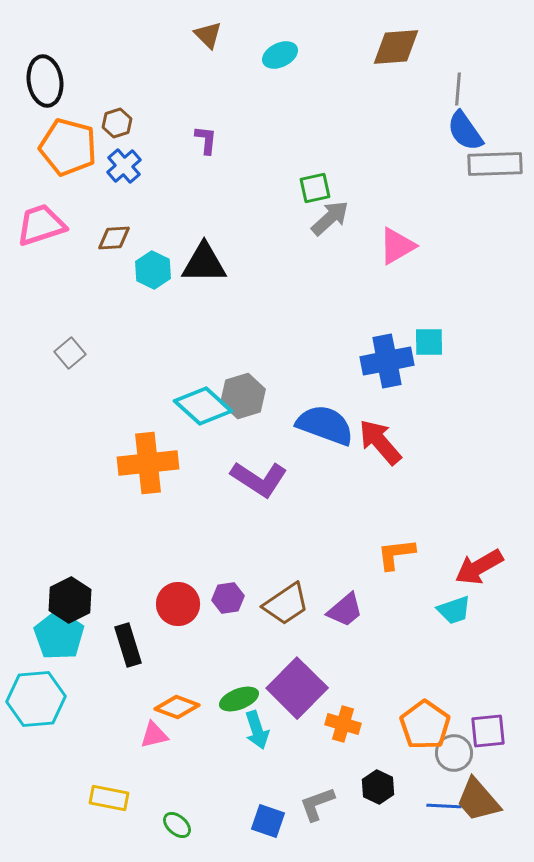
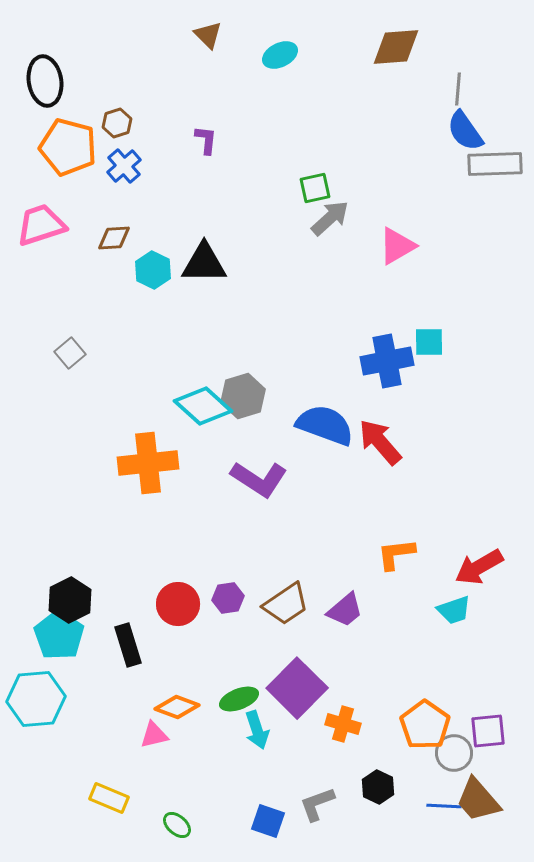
yellow rectangle at (109, 798): rotated 12 degrees clockwise
